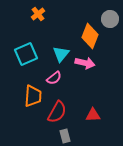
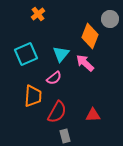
pink arrow: rotated 150 degrees counterclockwise
